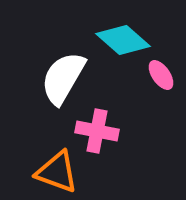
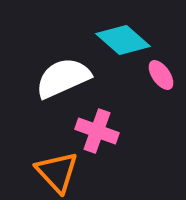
white semicircle: rotated 36 degrees clockwise
pink cross: rotated 9 degrees clockwise
orange triangle: rotated 27 degrees clockwise
